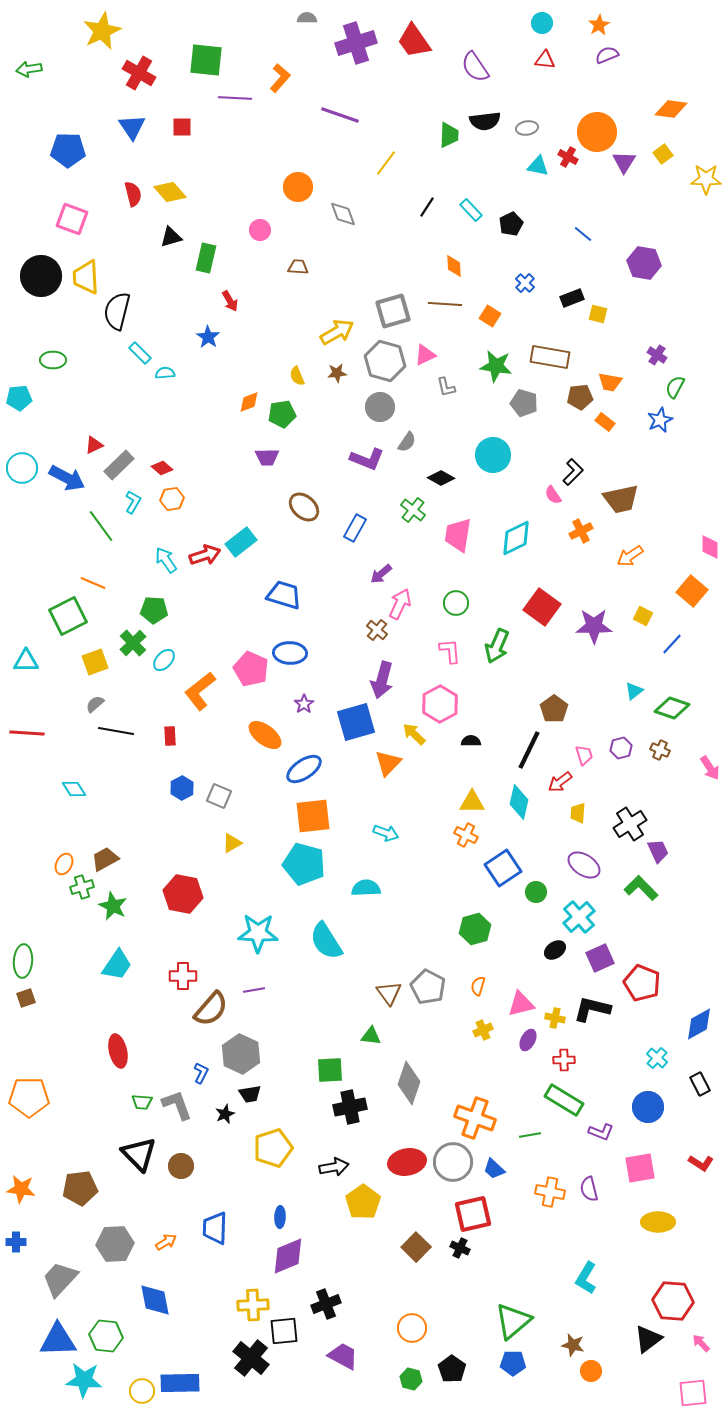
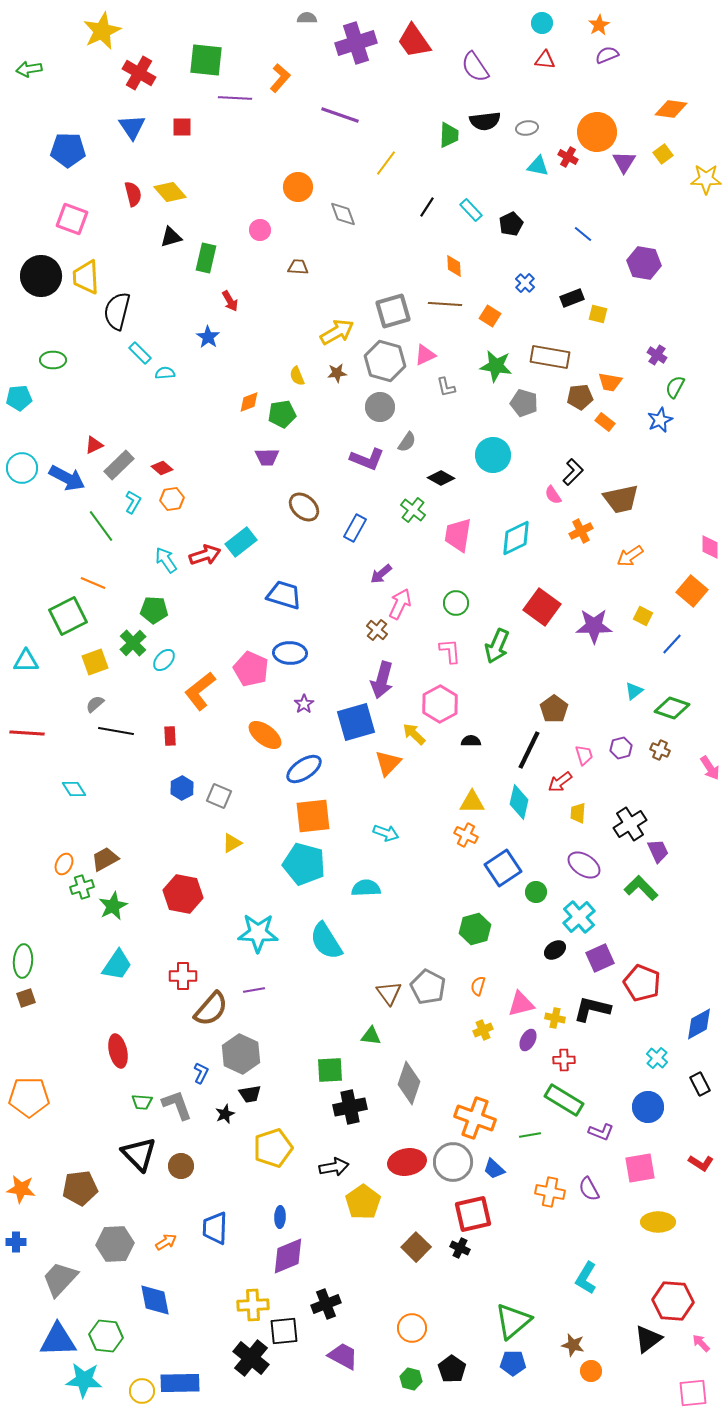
green star at (113, 906): rotated 20 degrees clockwise
purple semicircle at (589, 1189): rotated 15 degrees counterclockwise
